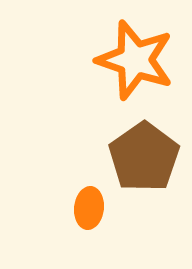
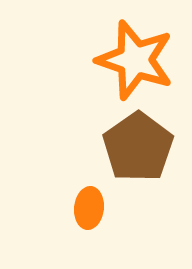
brown pentagon: moved 6 px left, 10 px up
